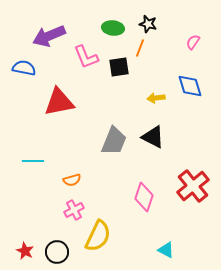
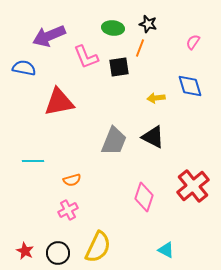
pink cross: moved 6 px left
yellow semicircle: moved 11 px down
black circle: moved 1 px right, 1 px down
